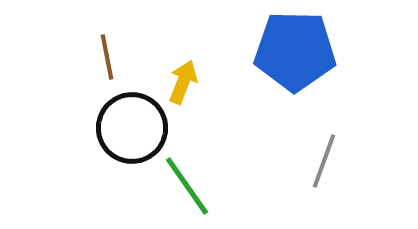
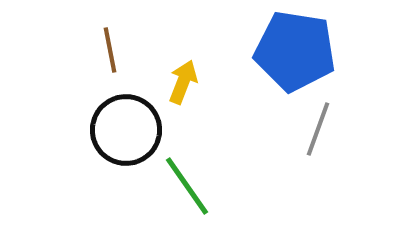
blue pentagon: rotated 8 degrees clockwise
brown line: moved 3 px right, 7 px up
black circle: moved 6 px left, 2 px down
gray line: moved 6 px left, 32 px up
